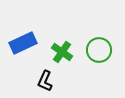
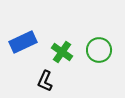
blue rectangle: moved 1 px up
